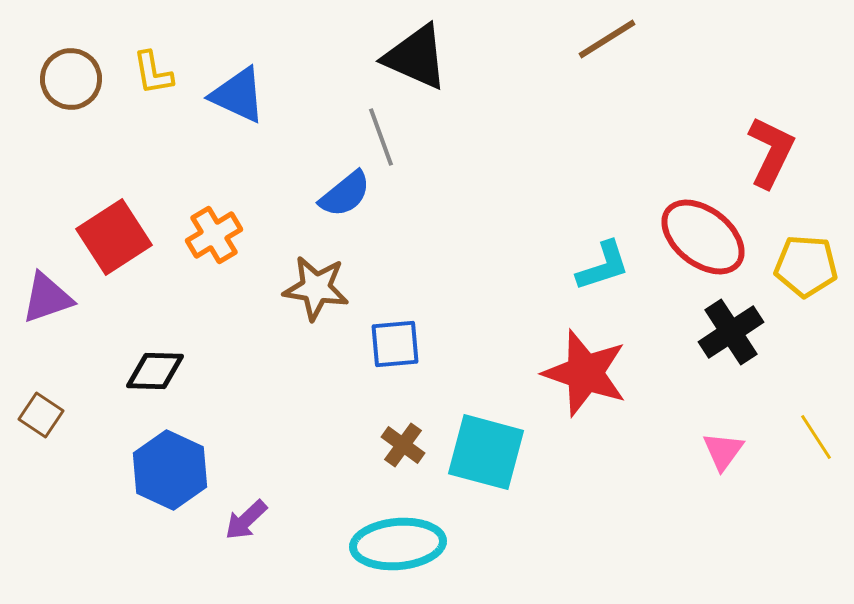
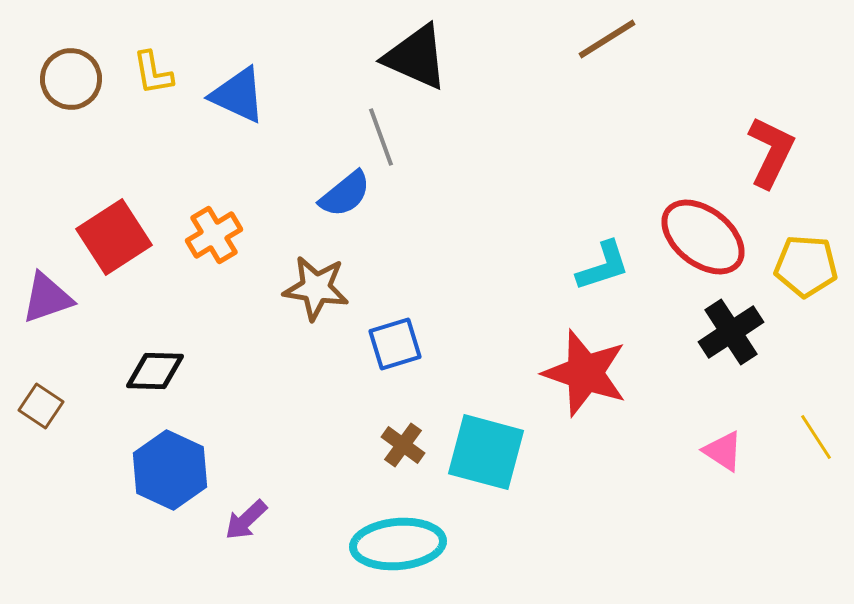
blue square: rotated 12 degrees counterclockwise
brown square: moved 9 px up
pink triangle: rotated 33 degrees counterclockwise
